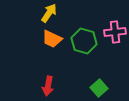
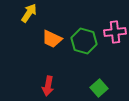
yellow arrow: moved 20 px left
